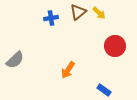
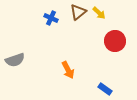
blue cross: rotated 32 degrees clockwise
red circle: moved 5 px up
gray semicircle: rotated 24 degrees clockwise
orange arrow: rotated 60 degrees counterclockwise
blue rectangle: moved 1 px right, 1 px up
